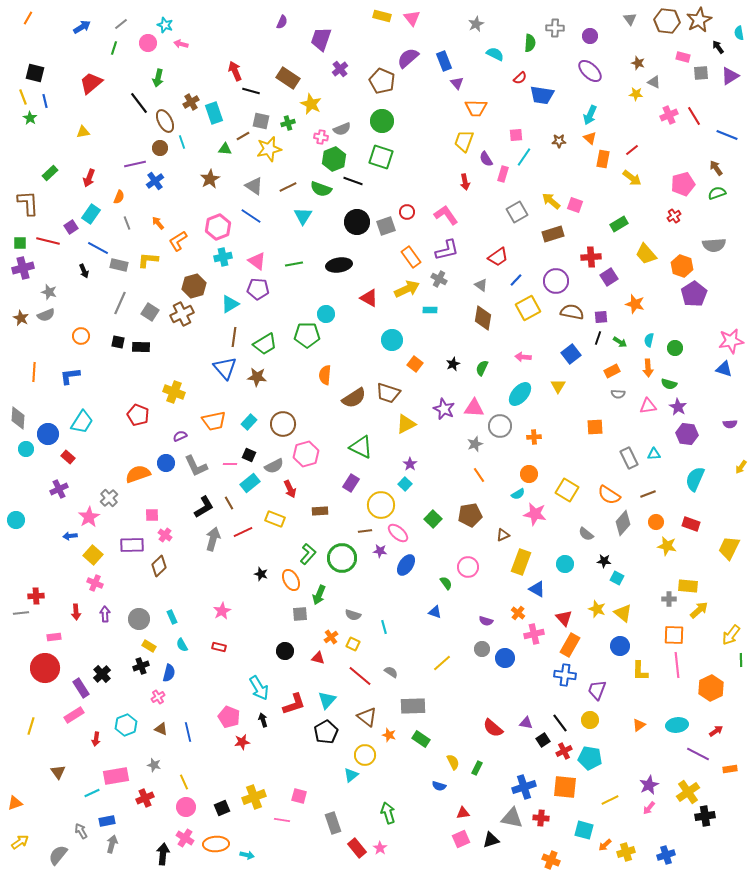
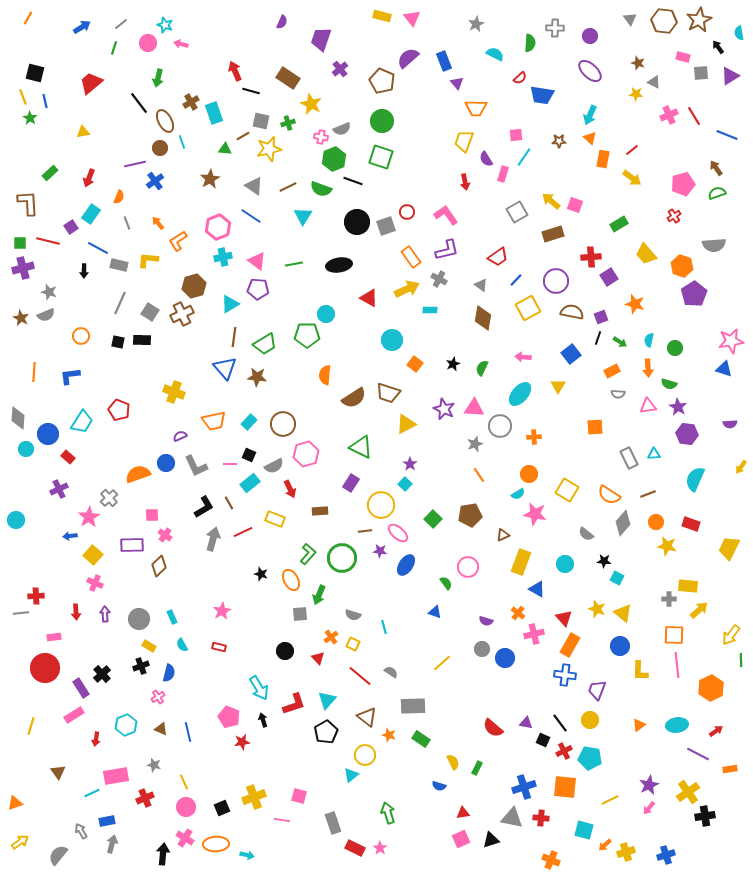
brown hexagon at (667, 21): moved 3 px left
black arrow at (84, 271): rotated 24 degrees clockwise
purple square at (601, 317): rotated 16 degrees counterclockwise
black rectangle at (141, 347): moved 1 px right, 7 px up
red pentagon at (138, 415): moved 19 px left, 5 px up
red triangle at (318, 658): rotated 32 degrees clockwise
black square at (543, 740): rotated 32 degrees counterclockwise
red rectangle at (357, 848): moved 2 px left; rotated 24 degrees counterclockwise
